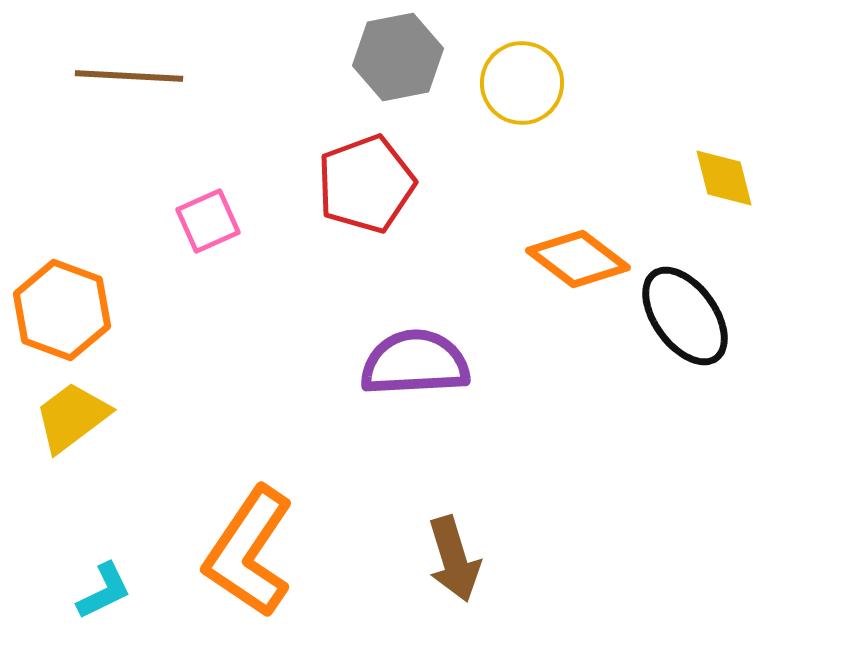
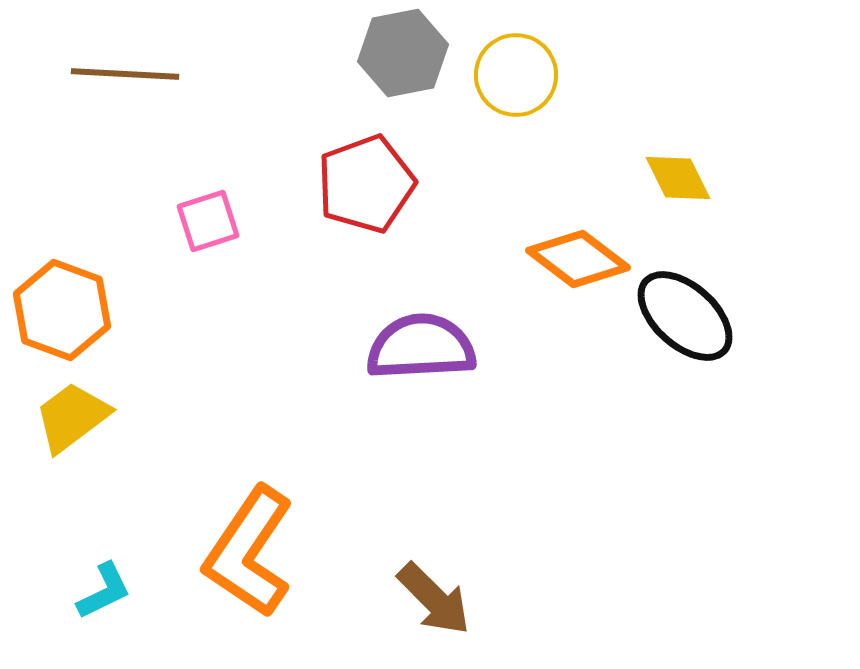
gray hexagon: moved 5 px right, 4 px up
brown line: moved 4 px left, 2 px up
yellow circle: moved 6 px left, 8 px up
yellow diamond: moved 46 px left; rotated 12 degrees counterclockwise
pink square: rotated 6 degrees clockwise
black ellipse: rotated 12 degrees counterclockwise
purple semicircle: moved 6 px right, 16 px up
brown arrow: moved 20 px left, 40 px down; rotated 28 degrees counterclockwise
